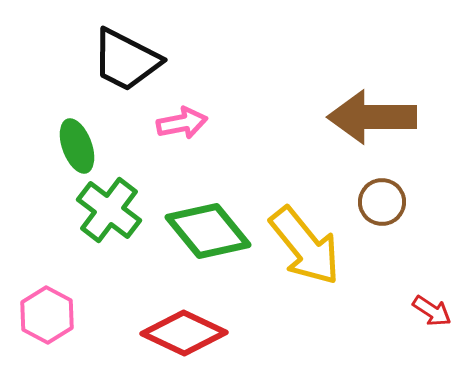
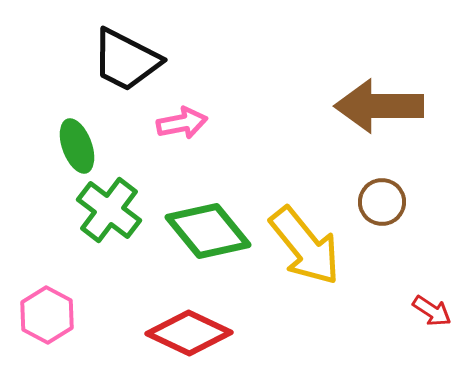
brown arrow: moved 7 px right, 11 px up
red diamond: moved 5 px right
